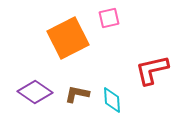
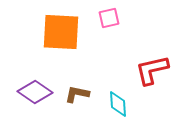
orange square: moved 7 px left, 6 px up; rotated 30 degrees clockwise
cyan diamond: moved 6 px right, 4 px down
